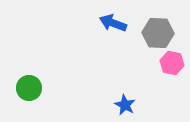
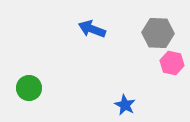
blue arrow: moved 21 px left, 6 px down
